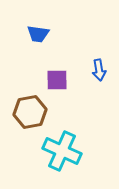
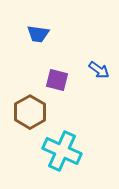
blue arrow: rotated 45 degrees counterclockwise
purple square: rotated 15 degrees clockwise
brown hexagon: rotated 20 degrees counterclockwise
